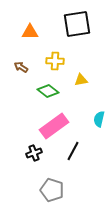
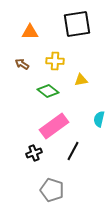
brown arrow: moved 1 px right, 3 px up
